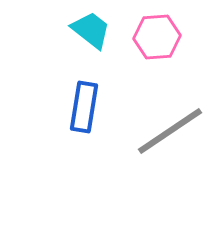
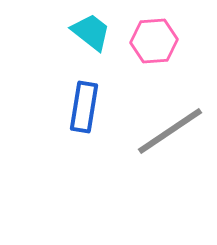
cyan trapezoid: moved 2 px down
pink hexagon: moved 3 px left, 4 px down
